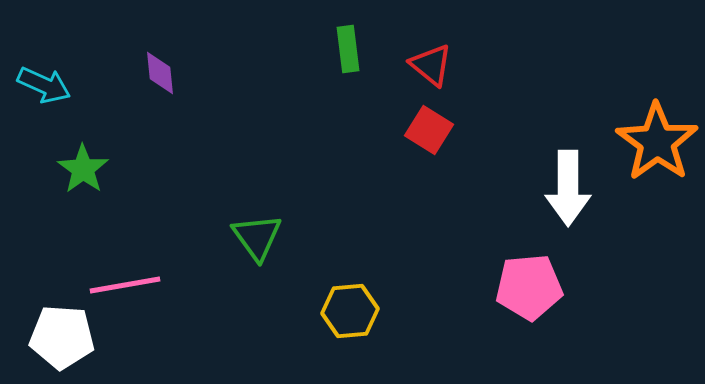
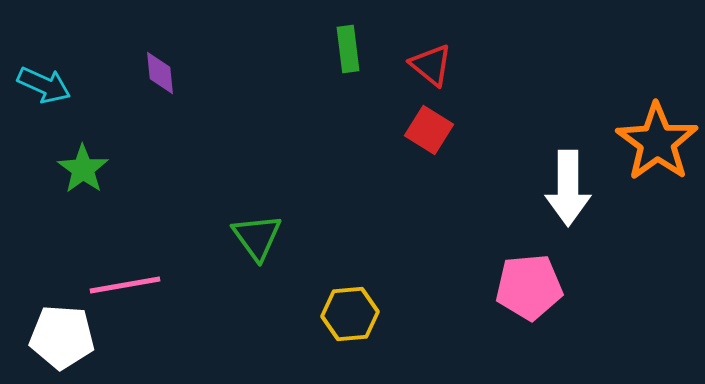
yellow hexagon: moved 3 px down
